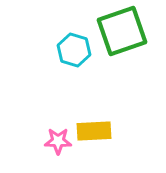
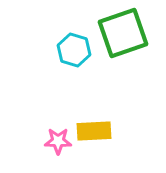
green square: moved 1 px right, 2 px down
